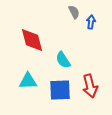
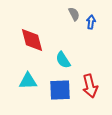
gray semicircle: moved 2 px down
